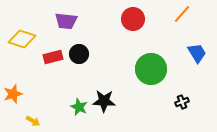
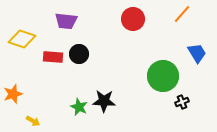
red rectangle: rotated 18 degrees clockwise
green circle: moved 12 px right, 7 px down
